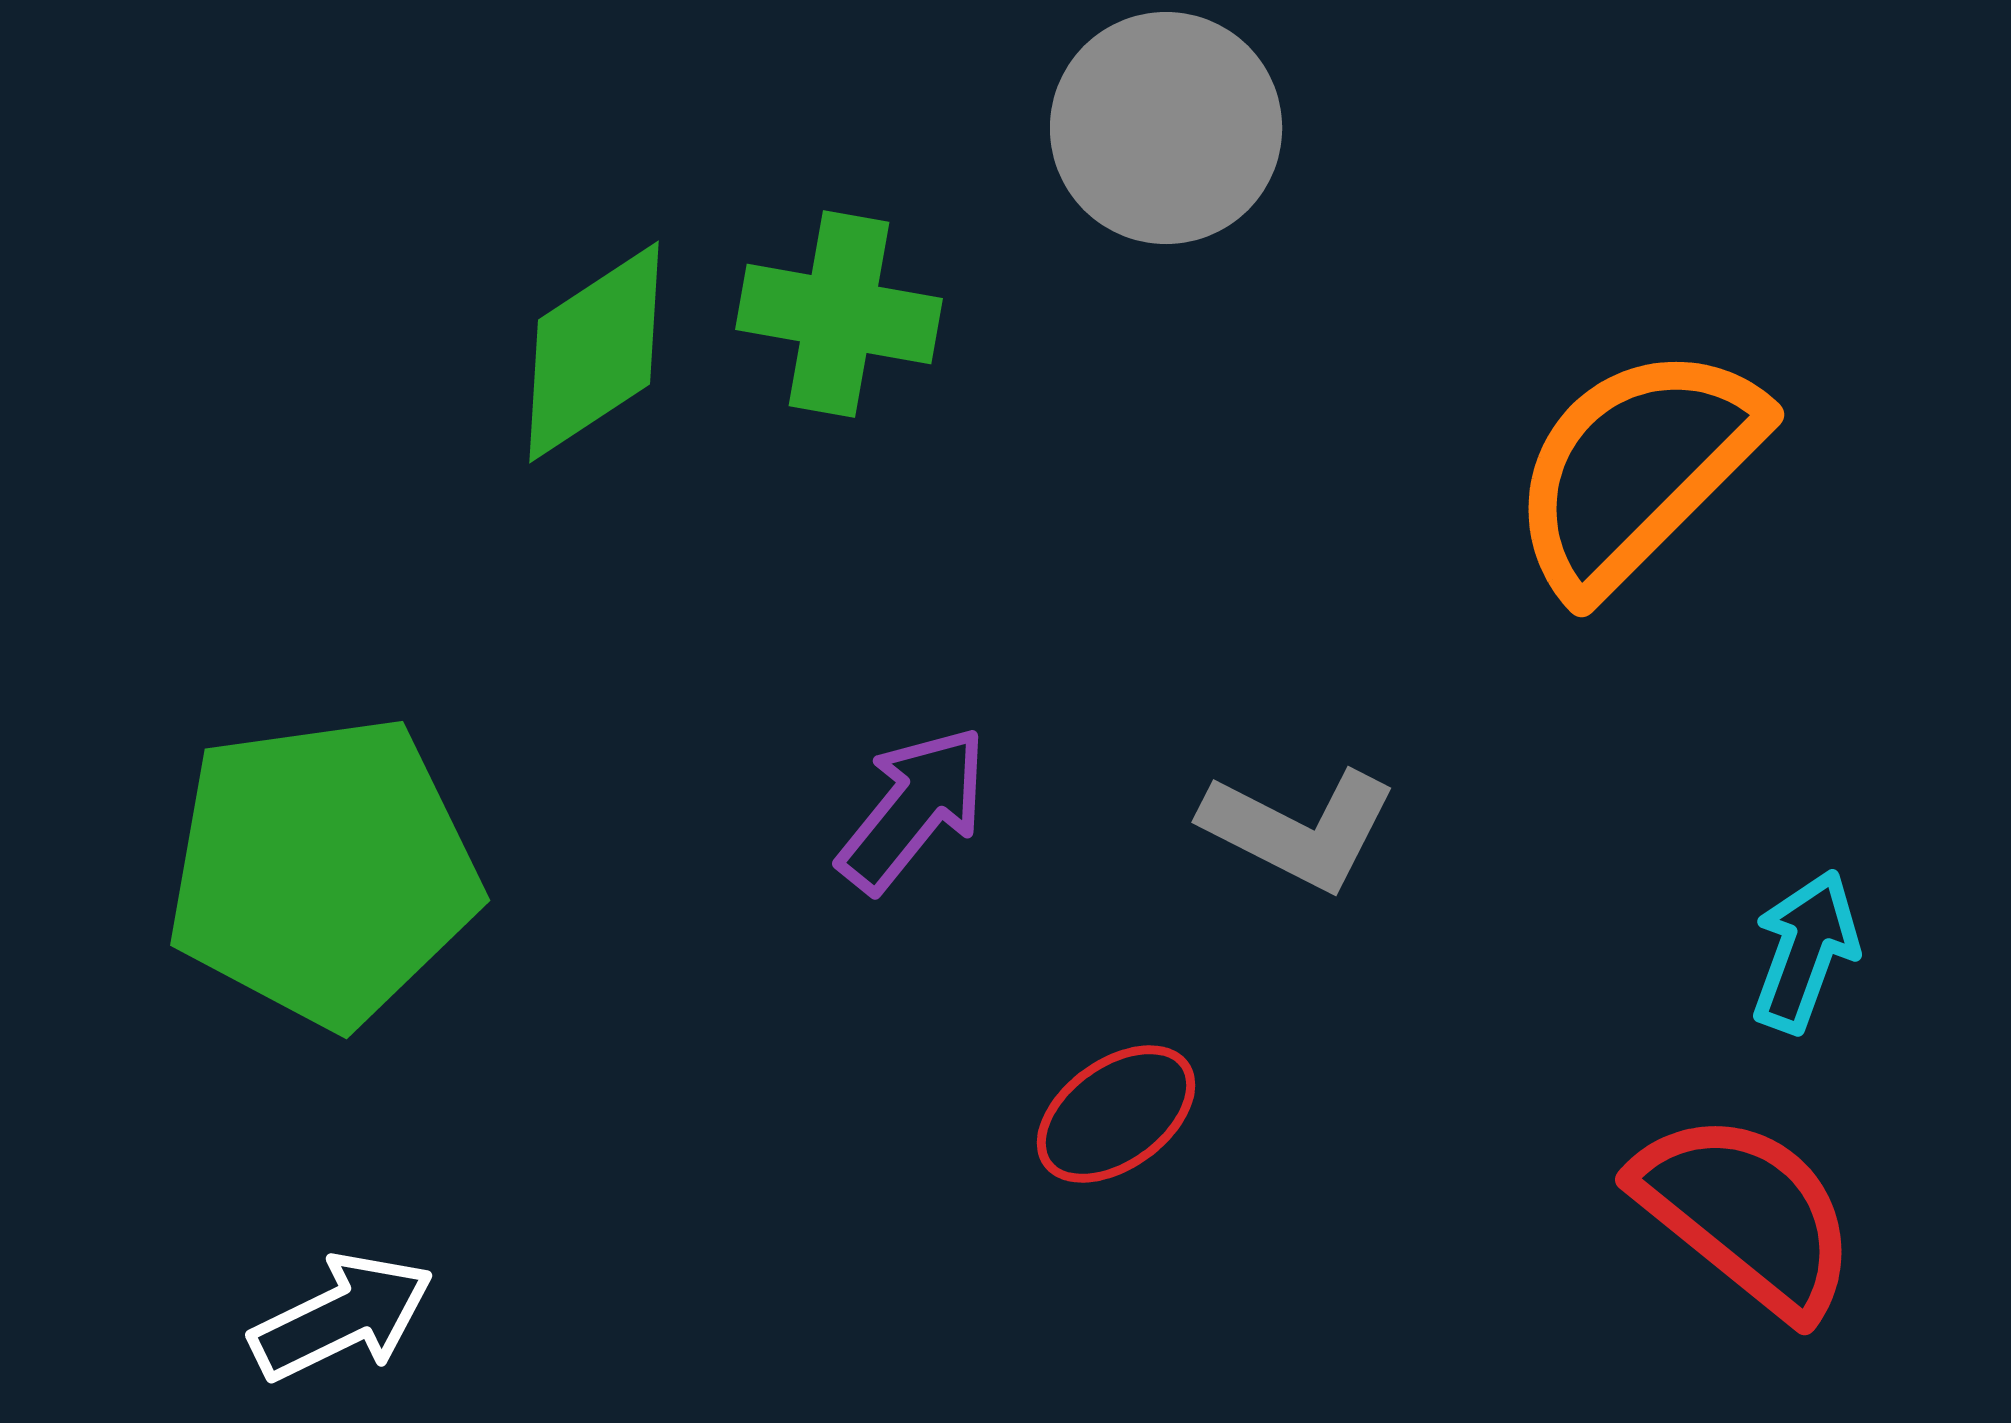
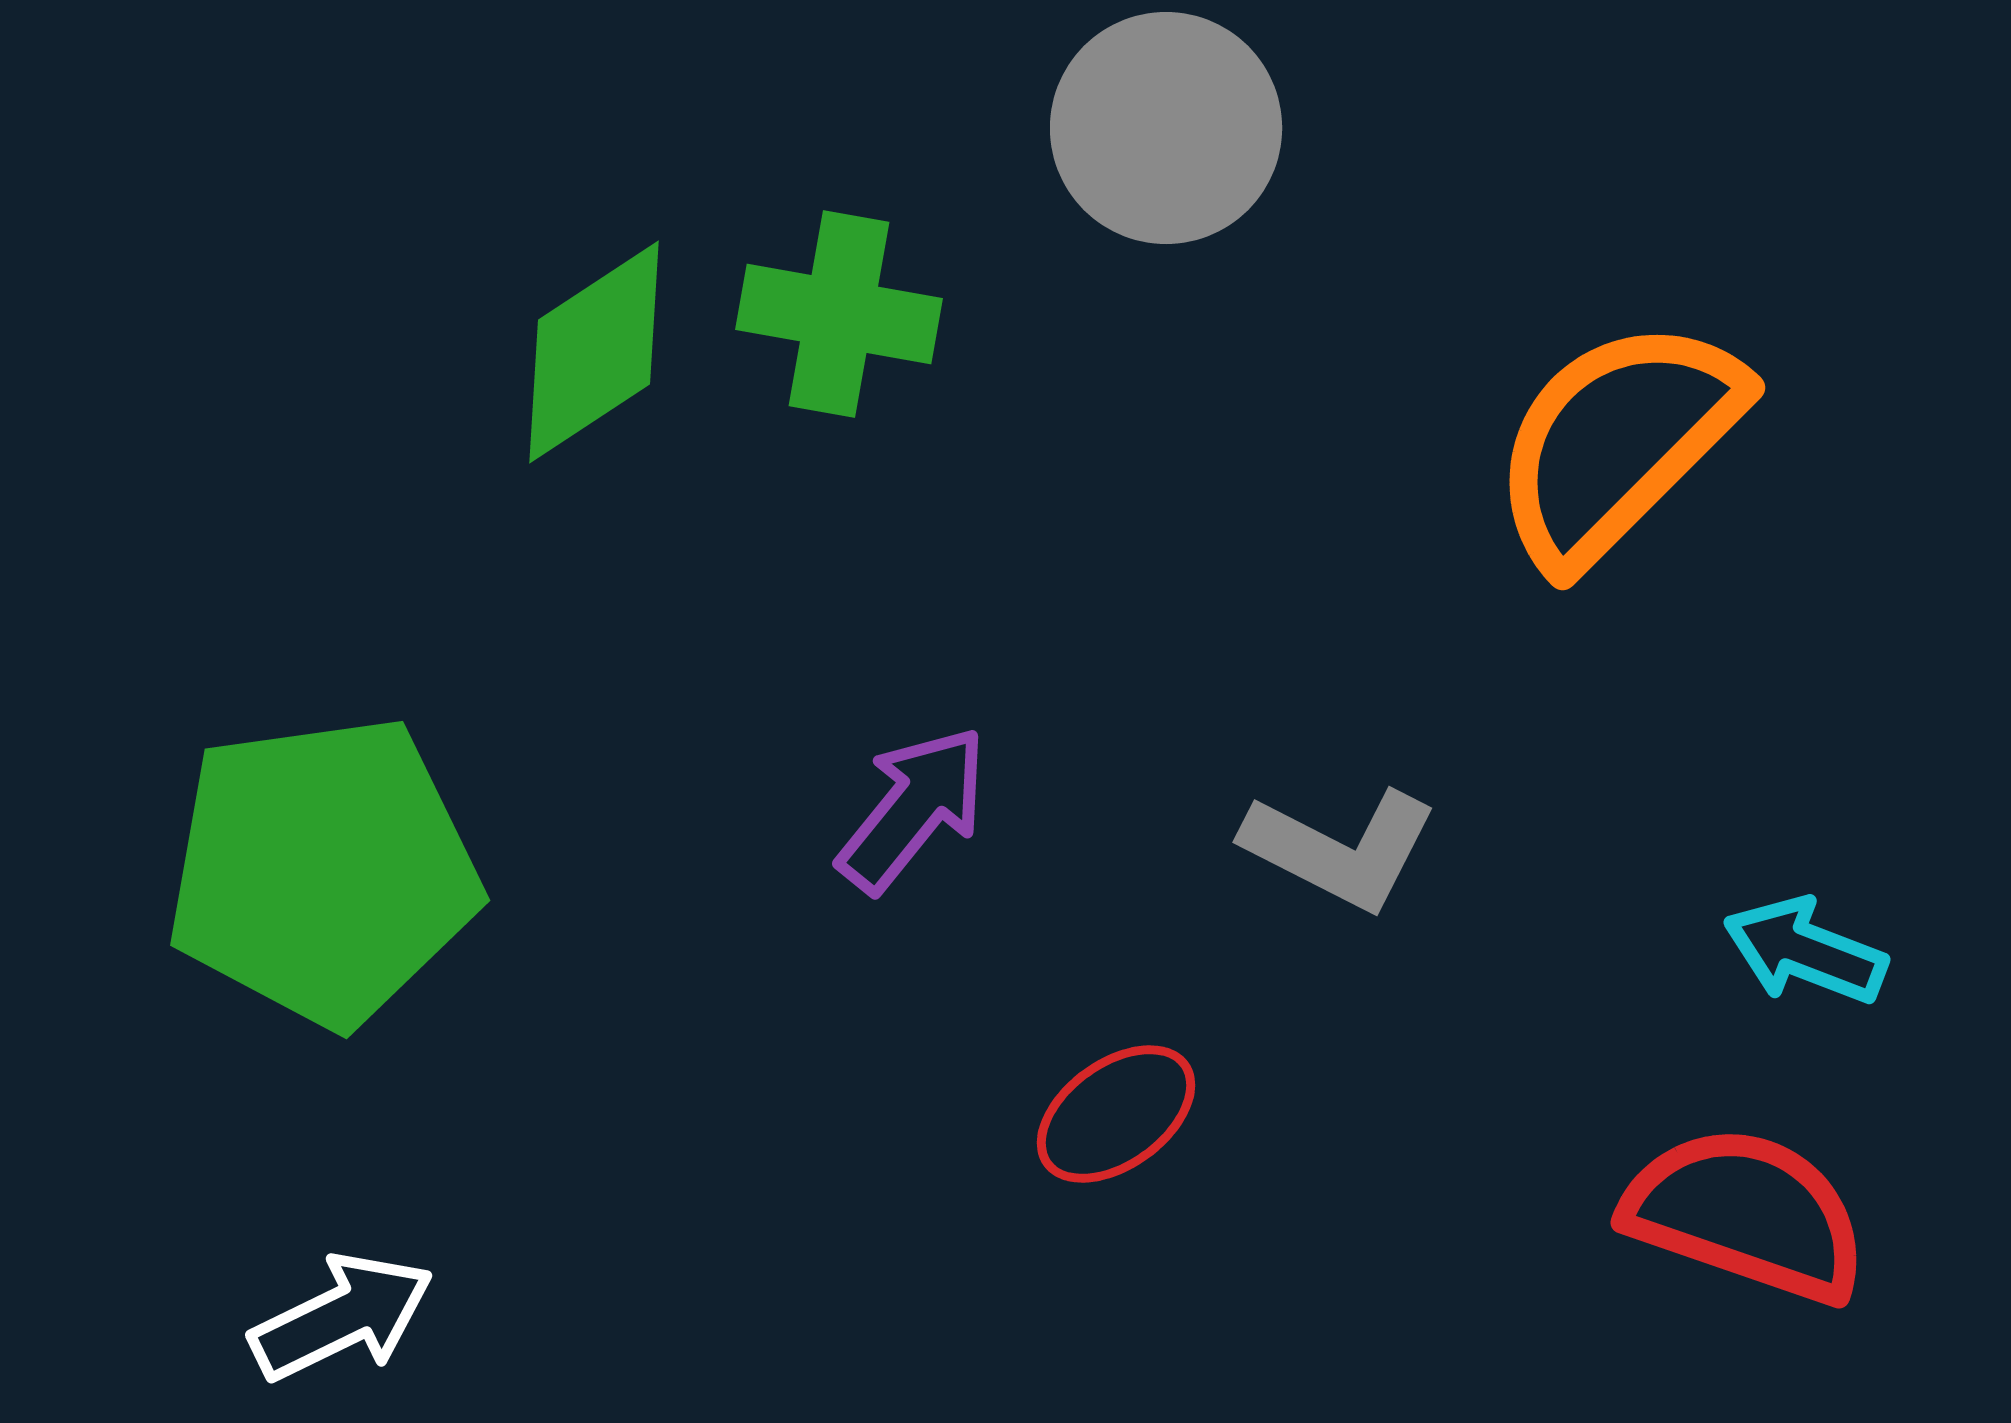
orange semicircle: moved 19 px left, 27 px up
gray L-shape: moved 41 px right, 20 px down
cyan arrow: rotated 89 degrees counterclockwise
red semicircle: rotated 20 degrees counterclockwise
